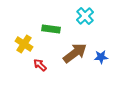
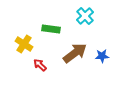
blue star: moved 1 px right, 1 px up
